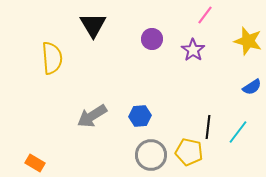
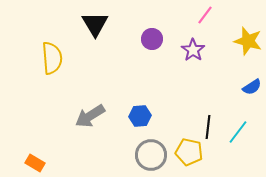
black triangle: moved 2 px right, 1 px up
gray arrow: moved 2 px left
